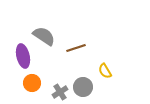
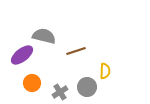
gray semicircle: rotated 20 degrees counterclockwise
brown line: moved 3 px down
purple ellipse: moved 1 px left, 1 px up; rotated 65 degrees clockwise
yellow semicircle: rotated 147 degrees counterclockwise
gray circle: moved 4 px right
